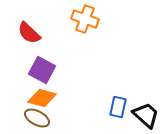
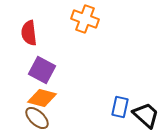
red semicircle: rotated 40 degrees clockwise
blue rectangle: moved 2 px right
brown ellipse: rotated 15 degrees clockwise
